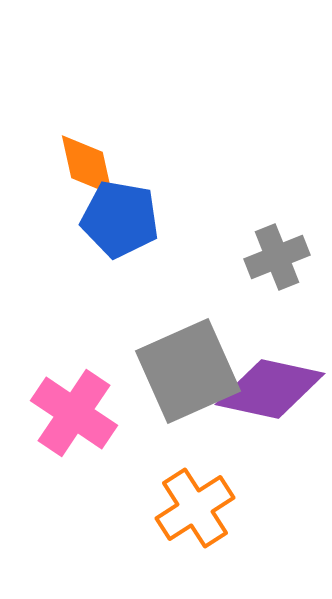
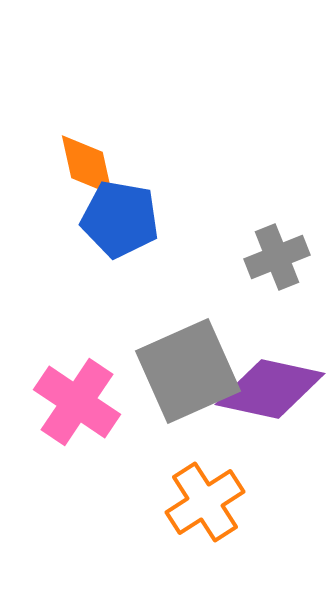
pink cross: moved 3 px right, 11 px up
orange cross: moved 10 px right, 6 px up
